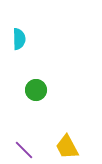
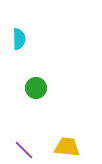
green circle: moved 2 px up
yellow trapezoid: rotated 124 degrees clockwise
